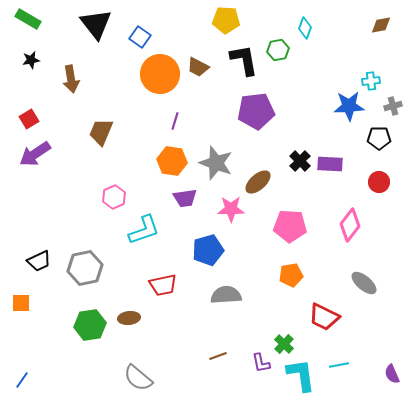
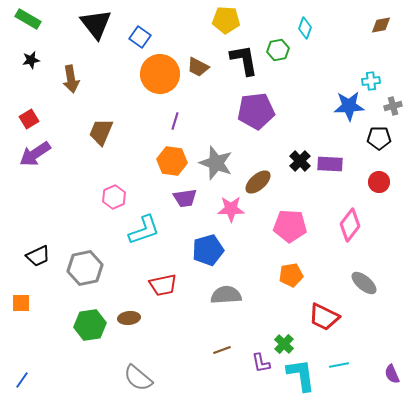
black trapezoid at (39, 261): moved 1 px left, 5 px up
brown line at (218, 356): moved 4 px right, 6 px up
